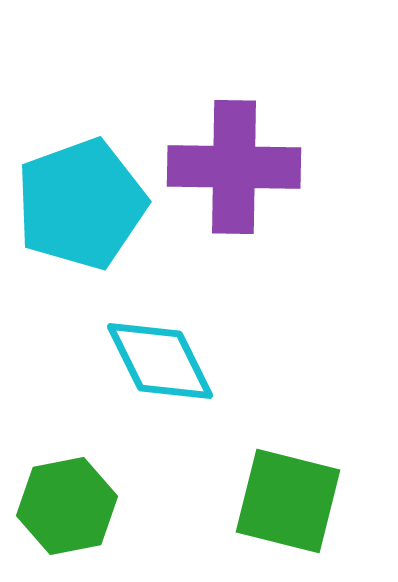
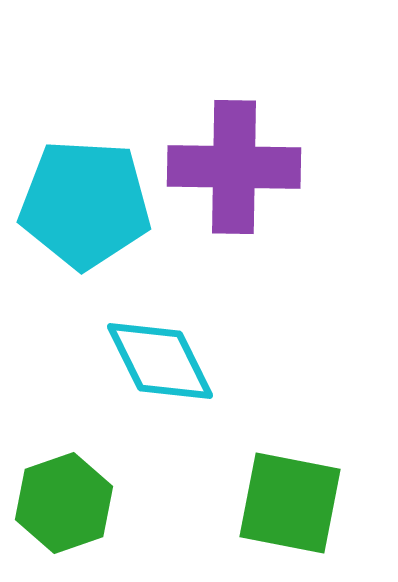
cyan pentagon: moved 4 px right; rotated 23 degrees clockwise
green square: moved 2 px right, 2 px down; rotated 3 degrees counterclockwise
green hexagon: moved 3 px left, 3 px up; rotated 8 degrees counterclockwise
